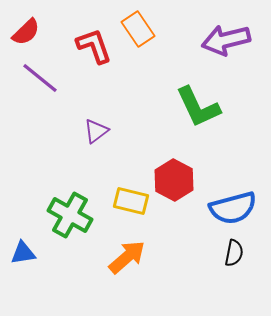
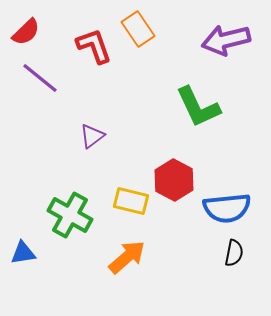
purple triangle: moved 4 px left, 5 px down
blue semicircle: moved 6 px left; rotated 9 degrees clockwise
